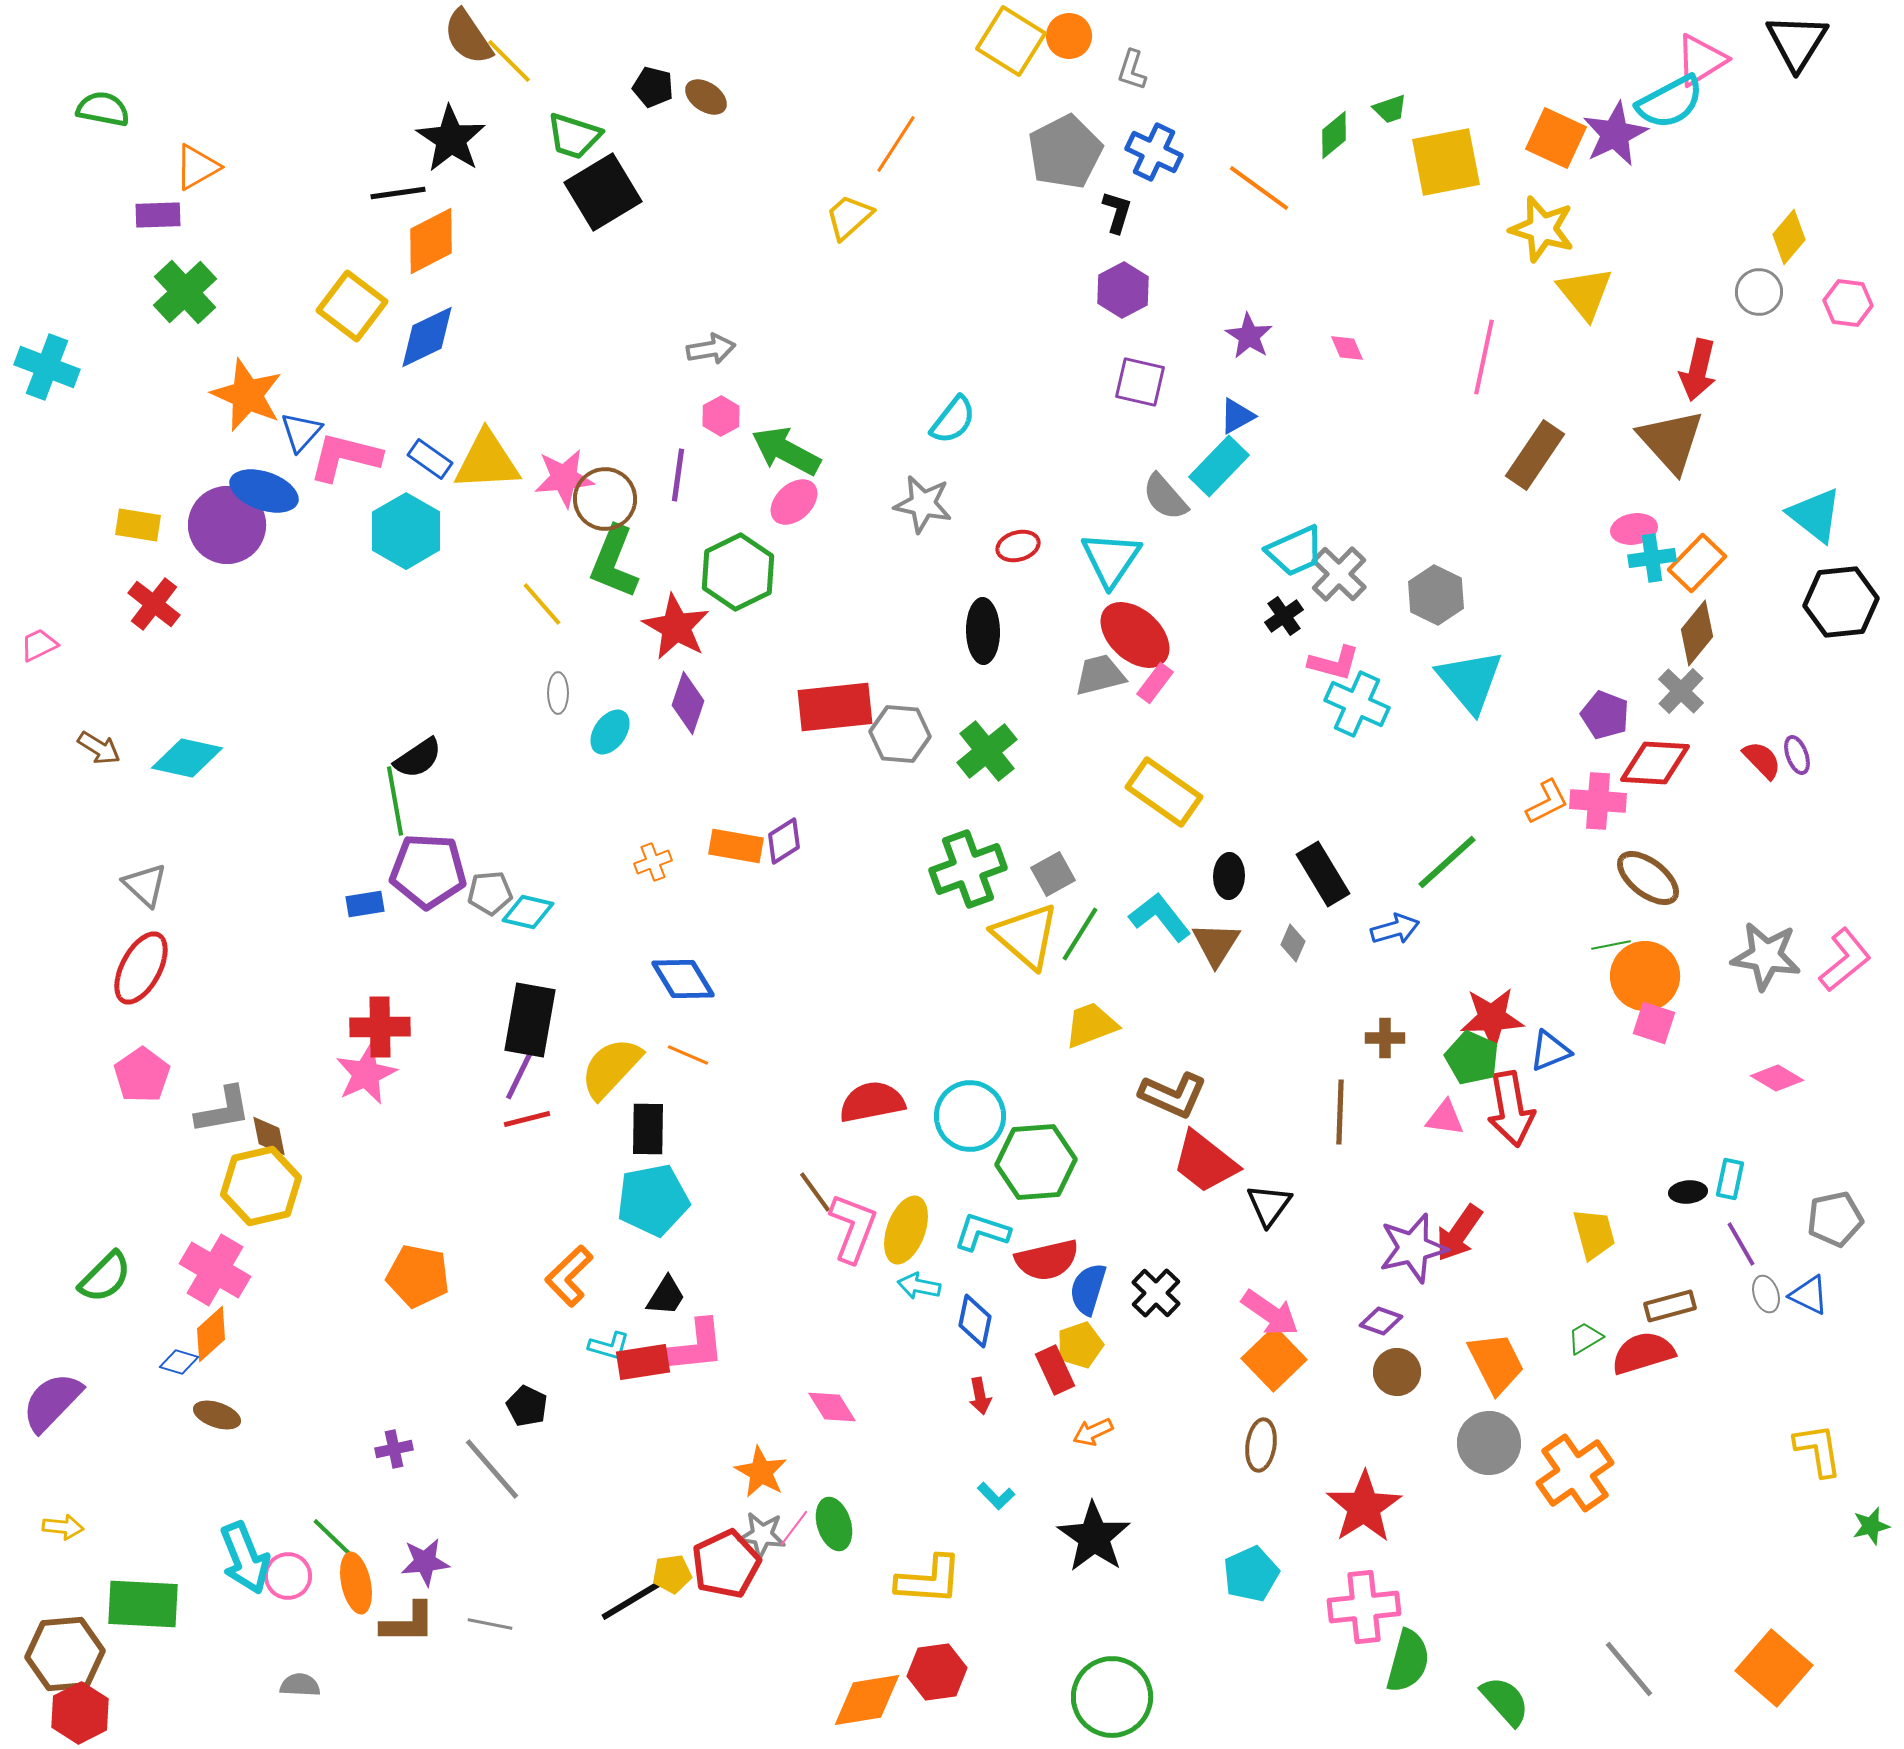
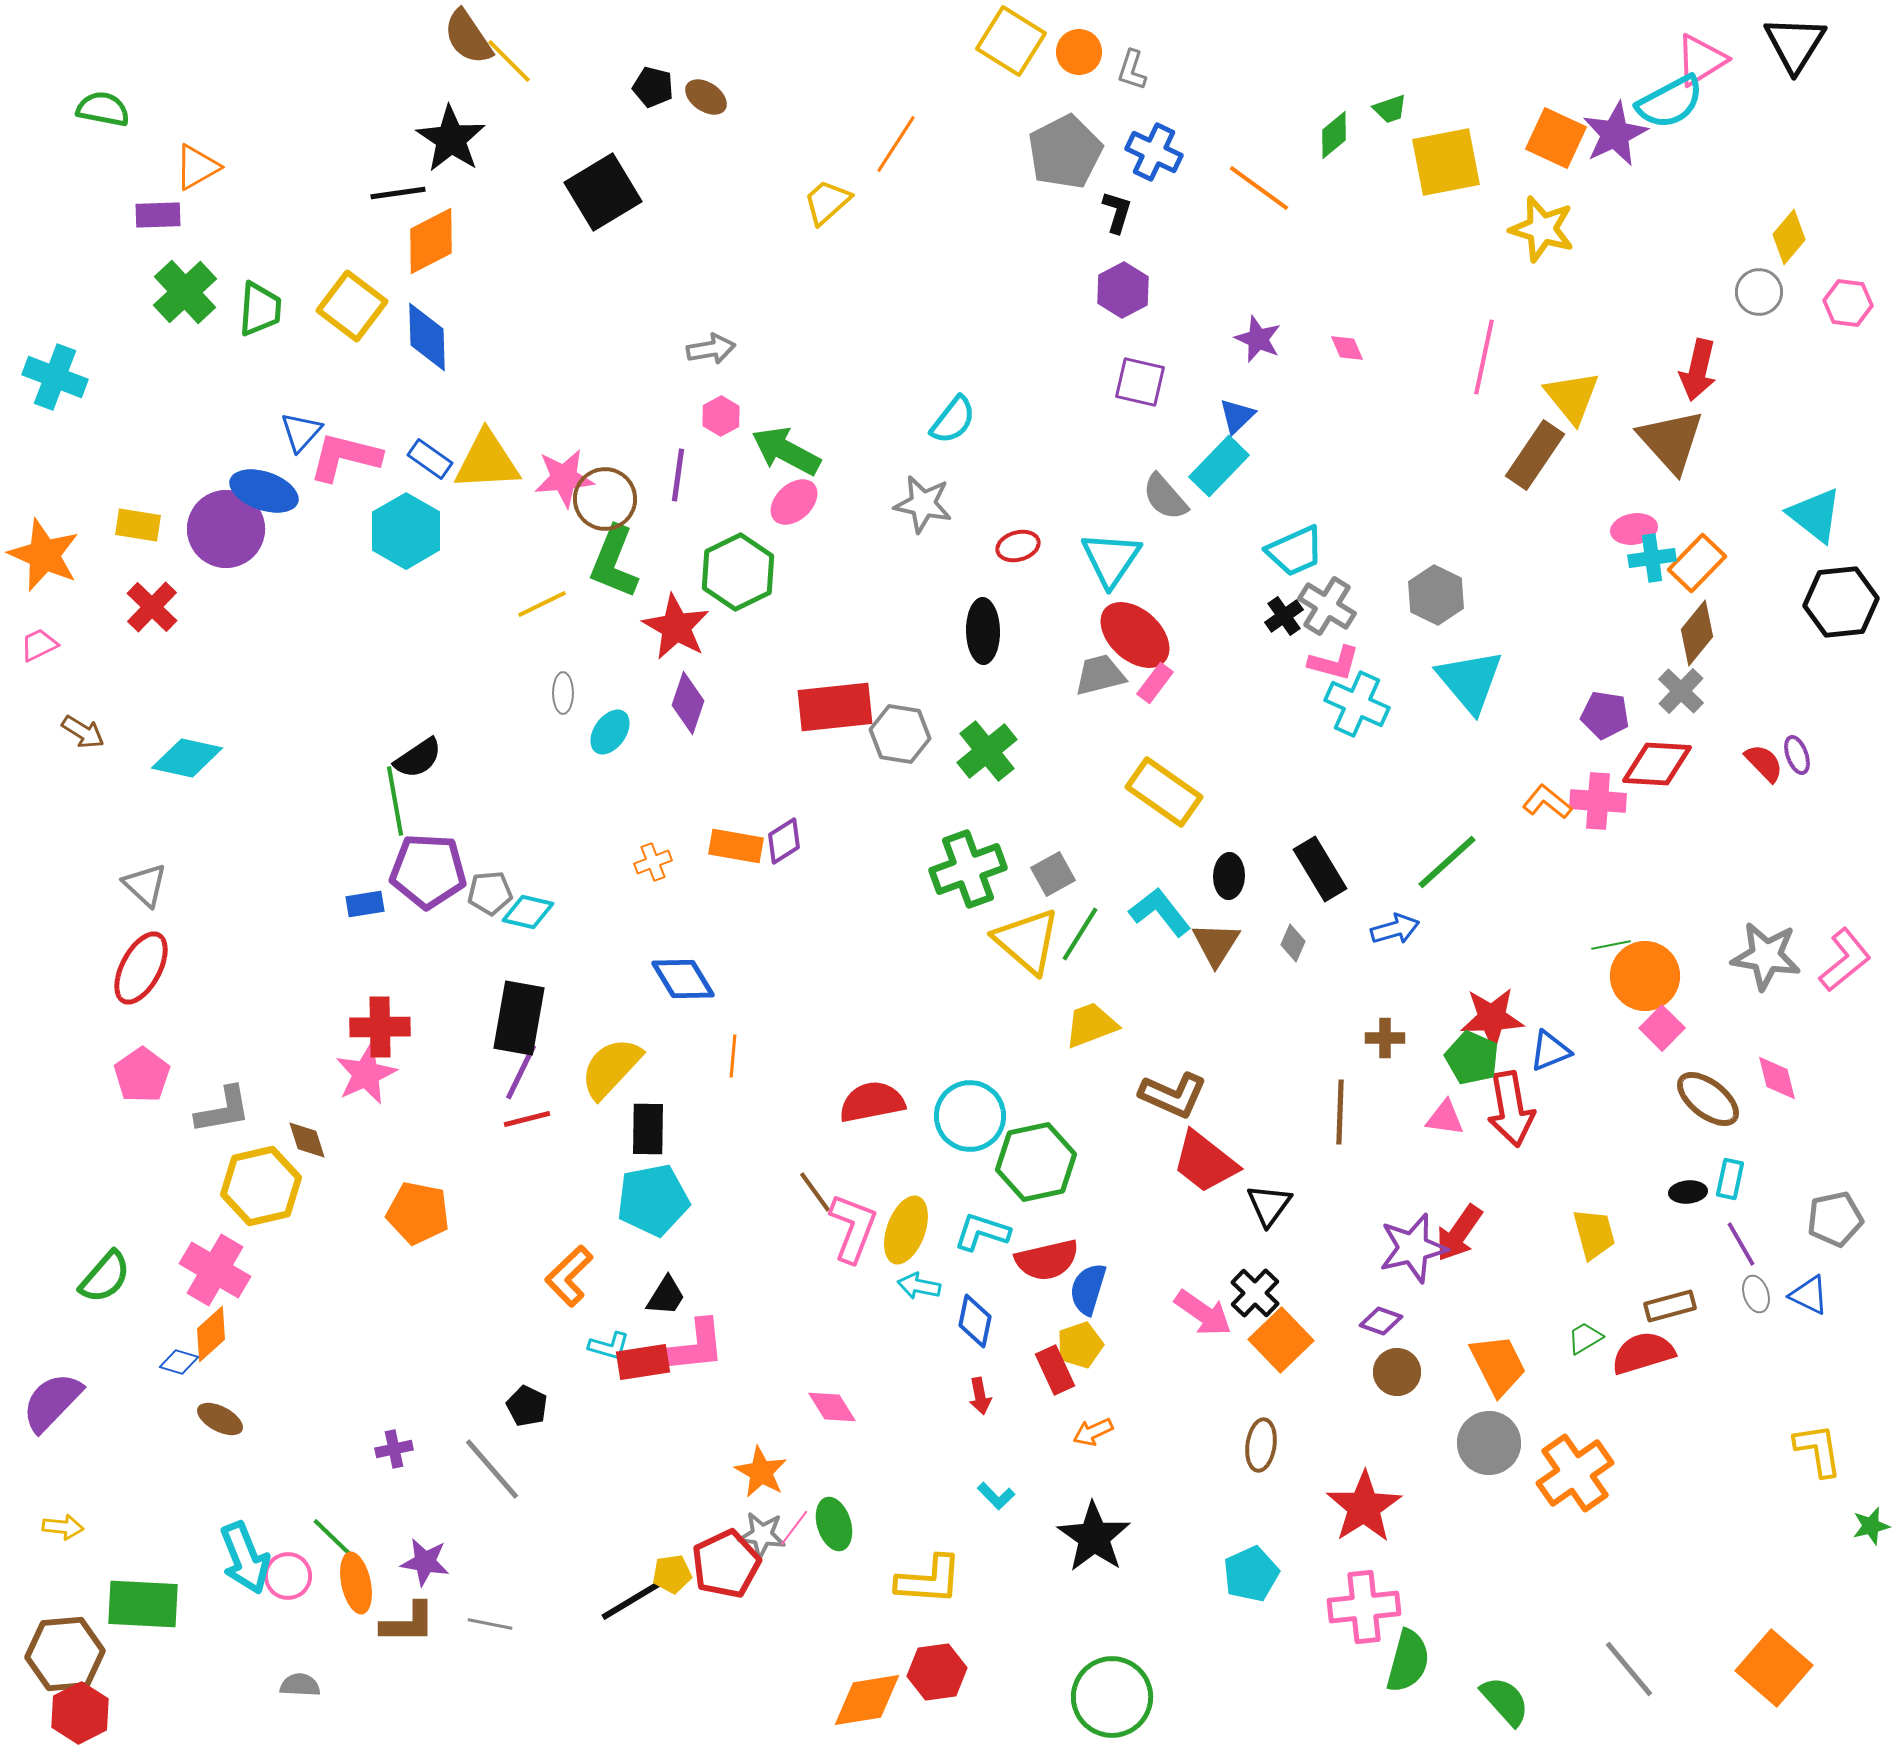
orange circle at (1069, 36): moved 10 px right, 16 px down
black triangle at (1797, 42): moved 2 px left, 2 px down
green trapezoid at (574, 136): moved 314 px left, 173 px down; rotated 104 degrees counterclockwise
yellow trapezoid at (849, 217): moved 22 px left, 15 px up
yellow triangle at (1585, 293): moved 13 px left, 104 px down
purple star at (1249, 336): moved 9 px right, 3 px down; rotated 9 degrees counterclockwise
blue diamond at (427, 337): rotated 66 degrees counterclockwise
cyan cross at (47, 367): moved 8 px right, 10 px down
orange star at (247, 395): moved 203 px left, 160 px down
blue triangle at (1237, 416): rotated 15 degrees counterclockwise
purple circle at (227, 525): moved 1 px left, 4 px down
gray cross at (1339, 574): moved 12 px left, 32 px down; rotated 12 degrees counterclockwise
red cross at (154, 604): moved 2 px left, 3 px down; rotated 6 degrees clockwise
yellow line at (542, 604): rotated 75 degrees counterclockwise
gray ellipse at (558, 693): moved 5 px right
purple pentagon at (1605, 715): rotated 12 degrees counterclockwise
gray hexagon at (900, 734): rotated 4 degrees clockwise
brown arrow at (99, 748): moved 16 px left, 16 px up
red semicircle at (1762, 760): moved 2 px right, 3 px down
red diamond at (1655, 763): moved 2 px right, 1 px down
orange L-shape at (1547, 802): rotated 114 degrees counterclockwise
black rectangle at (1323, 874): moved 3 px left, 5 px up
brown ellipse at (1648, 878): moved 60 px right, 221 px down
cyan L-shape at (1160, 917): moved 5 px up
yellow triangle at (1026, 936): moved 1 px right, 5 px down
black rectangle at (530, 1020): moved 11 px left, 2 px up
pink square at (1654, 1023): moved 8 px right, 5 px down; rotated 27 degrees clockwise
orange line at (688, 1055): moved 45 px right, 1 px down; rotated 72 degrees clockwise
pink diamond at (1777, 1078): rotated 45 degrees clockwise
brown diamond at (269, 1136): moved 38 px right, 4 px down; rotated 6 degrees counterclockwise
green hexagon at (1036, 1162): rotated 8 degrees counterclockwise
orange pentagon at (418, 1276): moved 63 px up
green semicircle at (105, 1277): rotated 4 degrees counterclockwise
black cross at (1156, 1293): moved 99 px right
gray ellipse at (1766, 1294): moved 10 px left
pink arrow at (1270, 1313): moved 67 px left
orange square at (1274, 1359): moved 7 px right, 19 px up
orange trapezoid at (1496, 1363): moved 2 px right, 2 px down
brown ellipse at (217, 1415): moved 3 px right, 4 px down; rotated 9 degrees clockwise
purple star at (425, 1562): rotated 15 degrees clockwise
